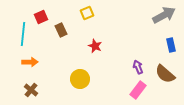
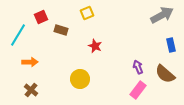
gray arrow: moved 2 px left
brown rectangle: rotated 48 degrees counterclockwise
cyan line: moved 5 px left, 1 px down; rotated 25 degrees clockwise
